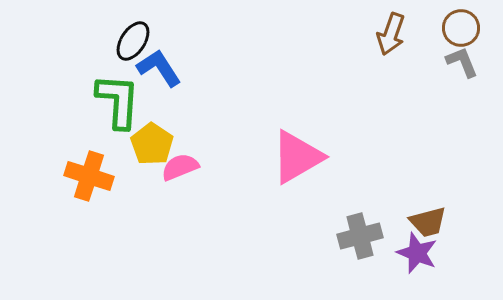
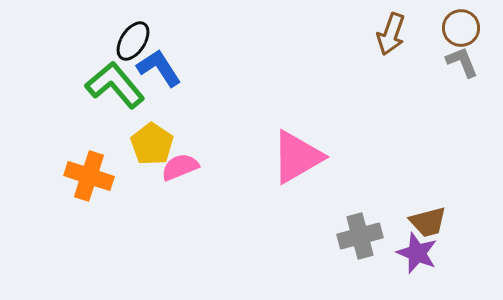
green L-shape: moved 3 px left, 16 px up; rotated 44 degrees counterclockwise
